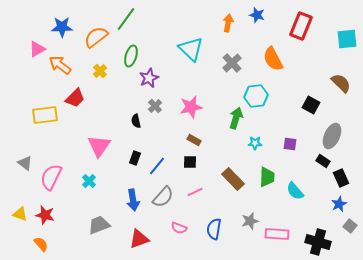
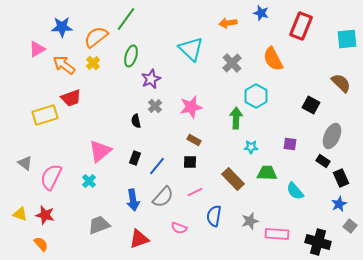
blue star at (257, 15): moved 4 px right, 2 px up
orange arrow at (228, 23): rotated 108 degrees counterclockwise
orange arrow at (60, 65): moved 4 px right
yellow cross at (100, 71): moved 7 px left, 8 px up
purple star at (149, 78): moved 2 px right, 1 px down
cyan hexagon at (256, 96): rotated 25 degrees counterclockwise
red trapezoid at (75, 98): moved 4 px left; rotated 25 degrees clockwise
yellow rectangle at (45, 115): rotated 10 degrees counterclockwise
green arrow at (236, 118): rotated 15 degrees counterclockwise
cyan star at (255, 143): moved 4 px left, 4 px down
pink triangle at (99, 146): moved 1 px right, 5 px down; rotated 15 degrees clockwise
green trapezoid at (267, 177): moved 4 px up; rotated 90 degrees counterclockwise
blue semicircle at (214, 229): moved 13 px up
